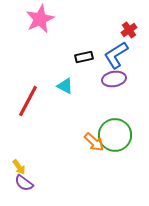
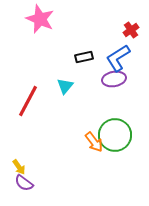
pink star: rotated 24 degrees counterclockwise
red cross: moved 2 px right
blue L-shape: moved 2 px right, 3 px down
cyan triangle: rotated 42 degrees clockwise
orange arrow: rotated 10 degrees clockwise
